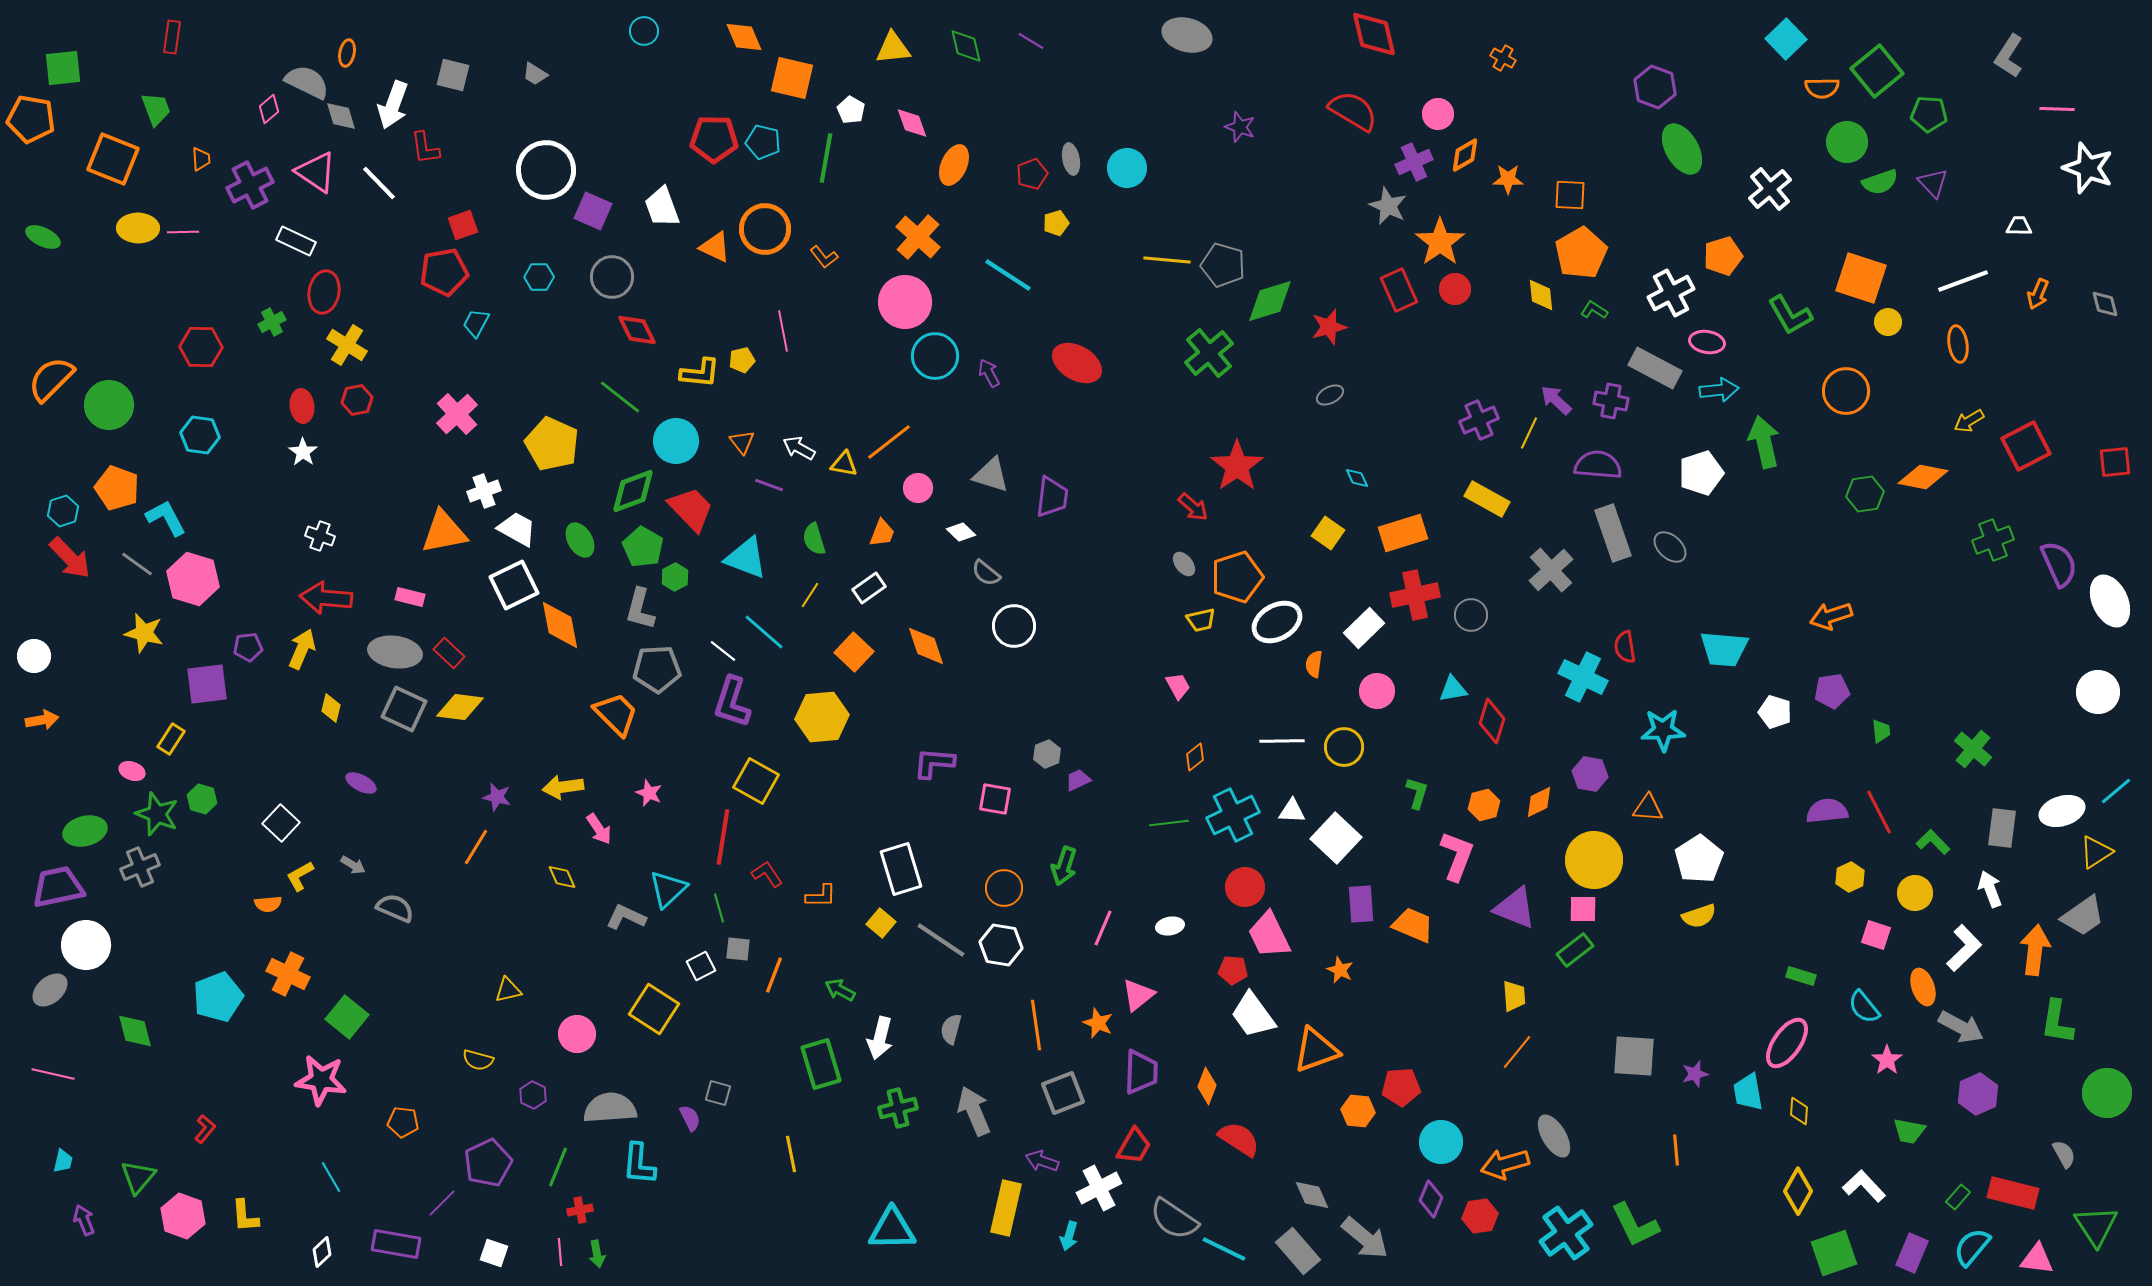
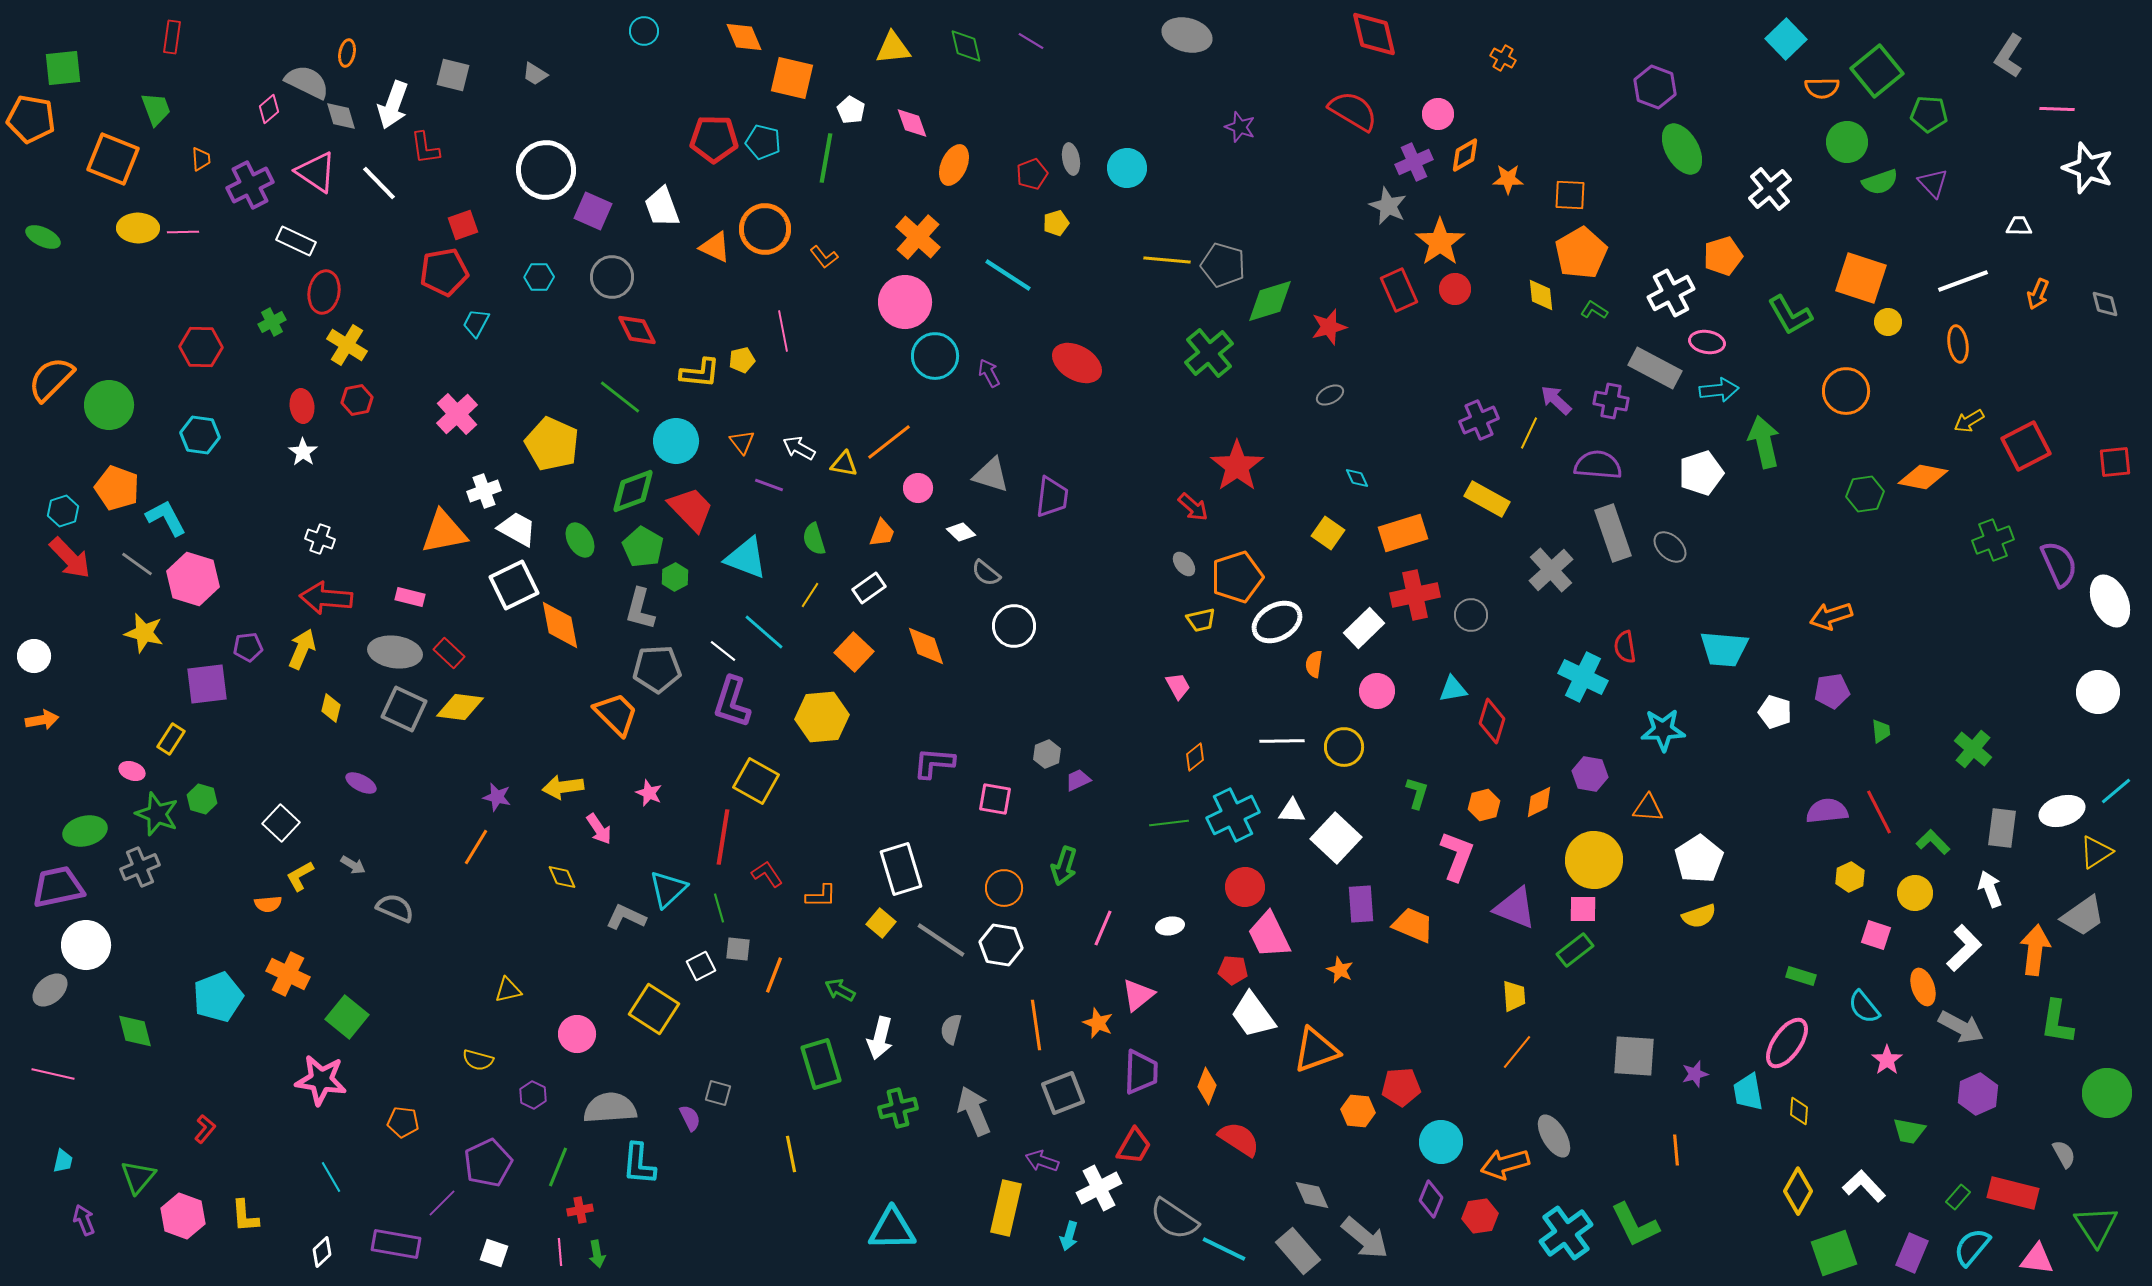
white cross at (320, 536): moved 3 px down
